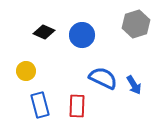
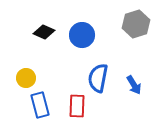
yellow circle: moved 7 px down
blue semicircle: moved 5 px left; rotated 104 degrees counterclockwise
